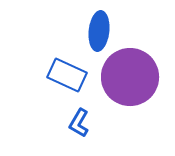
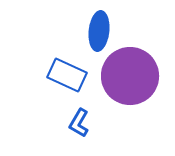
purple circle: moved 1 px up
